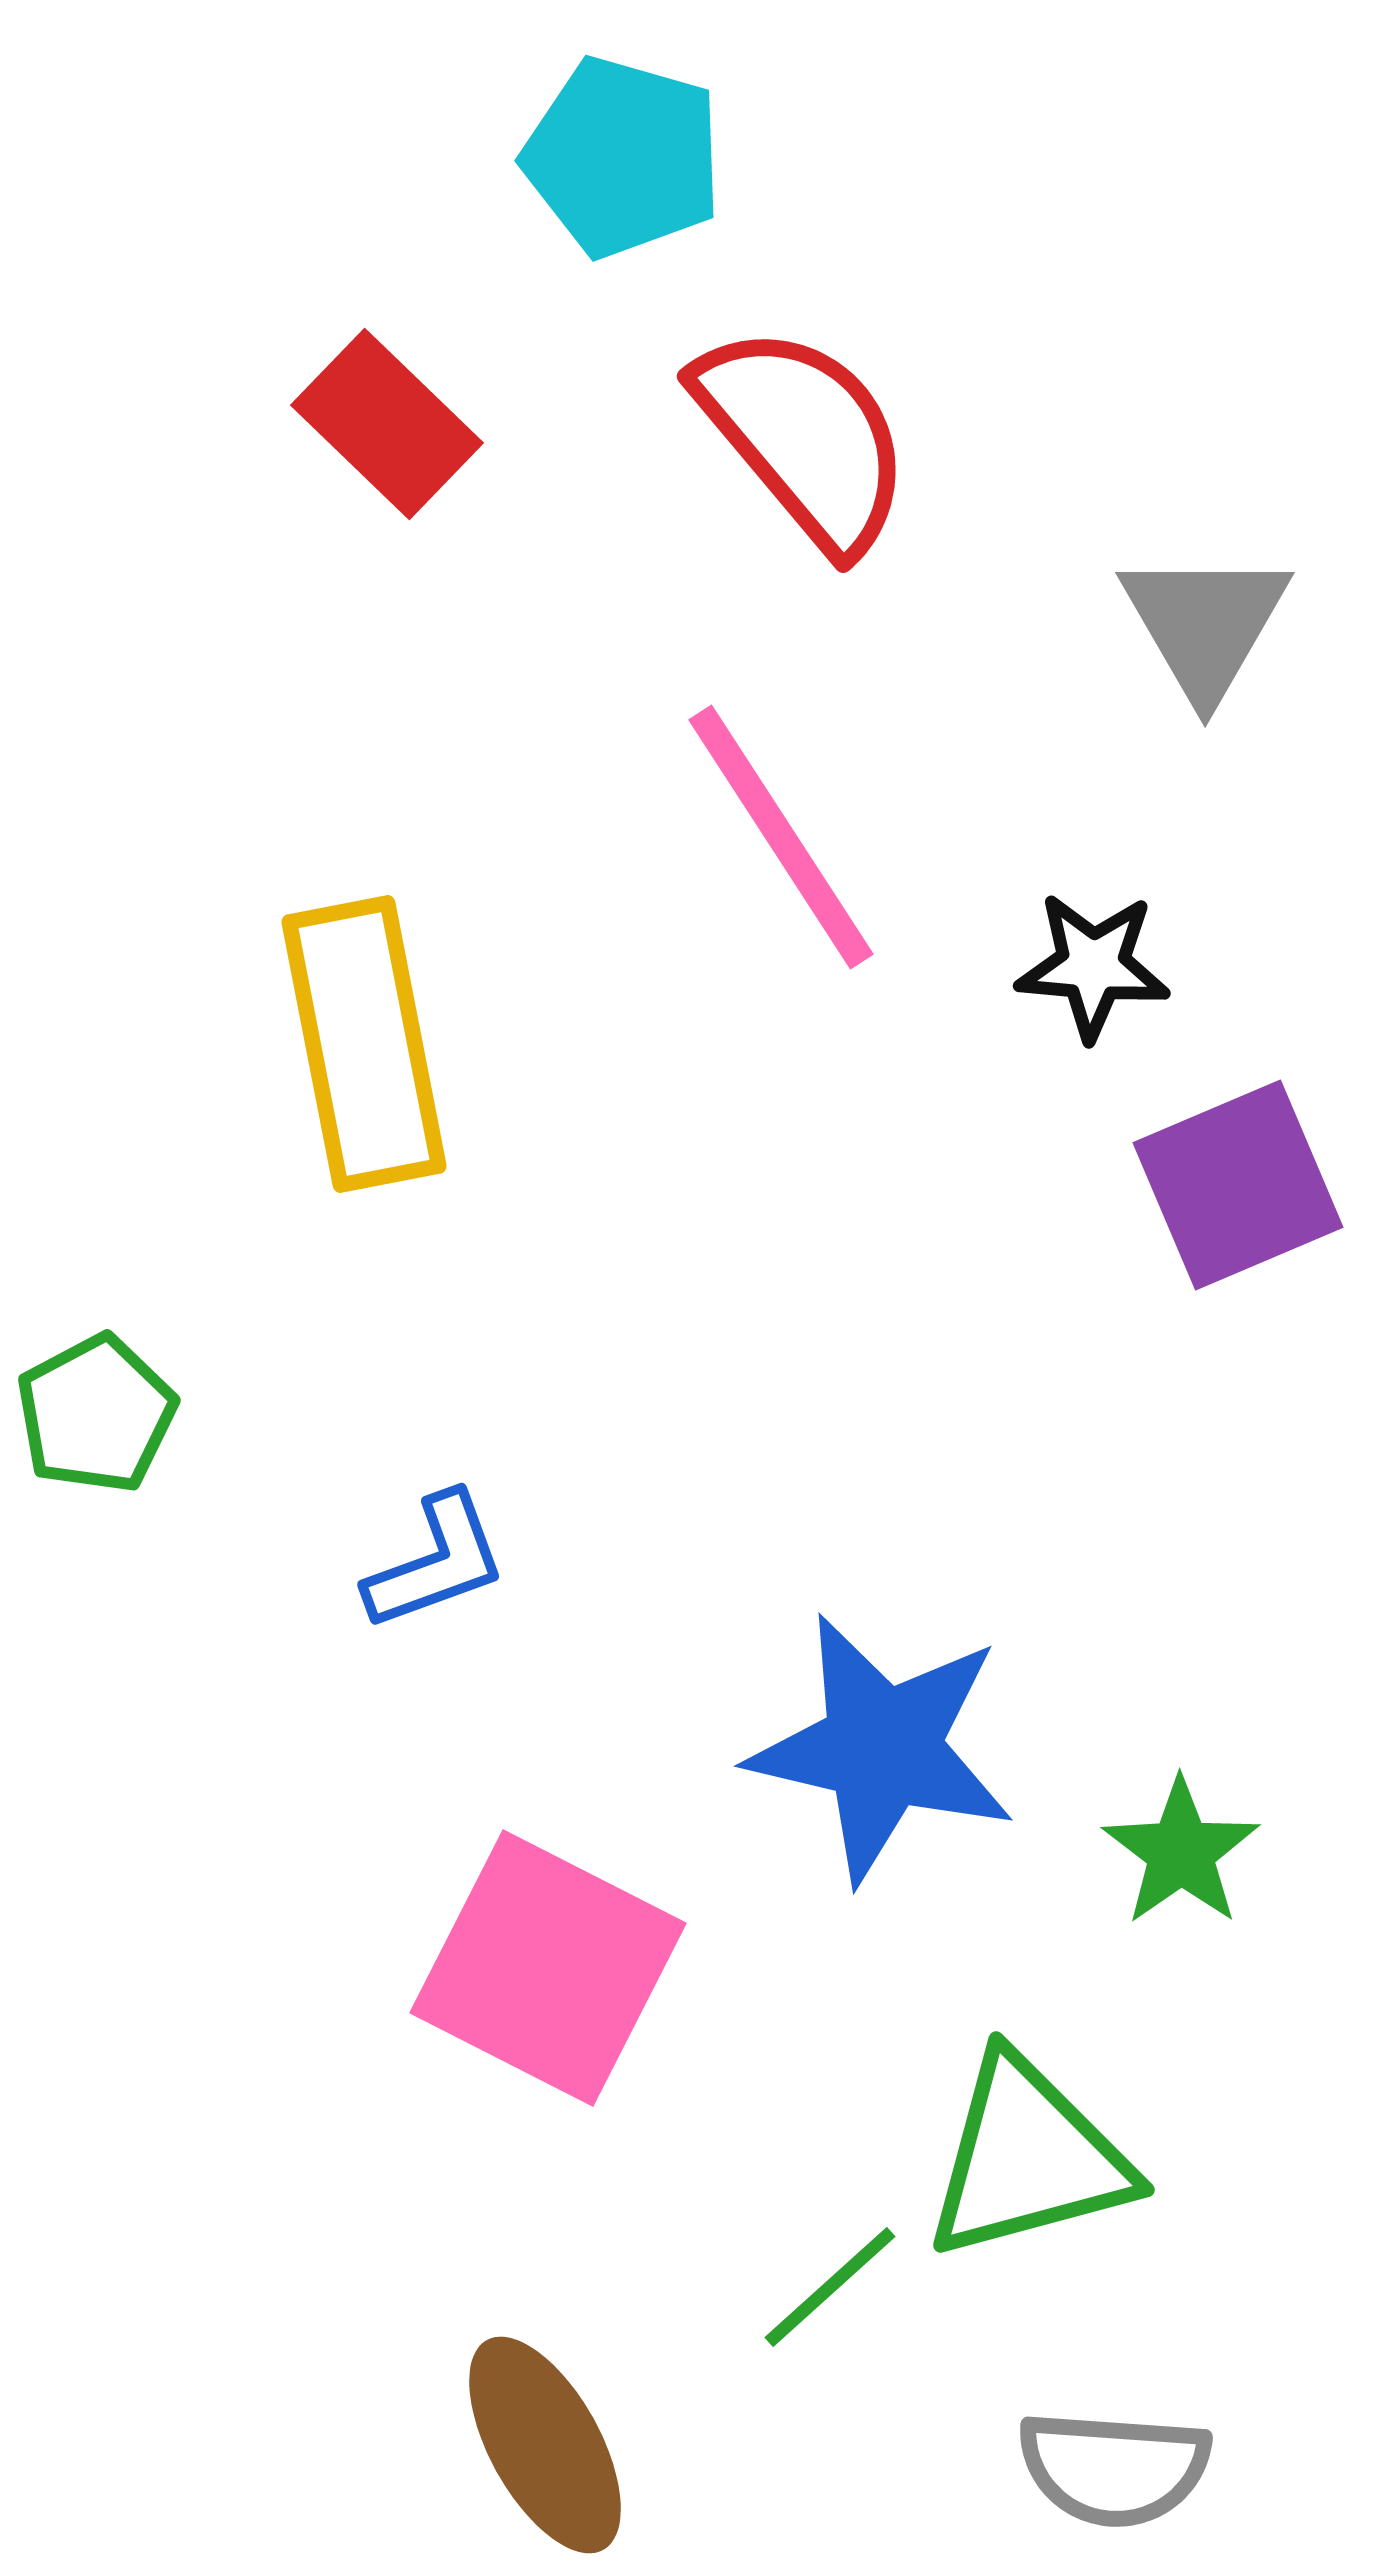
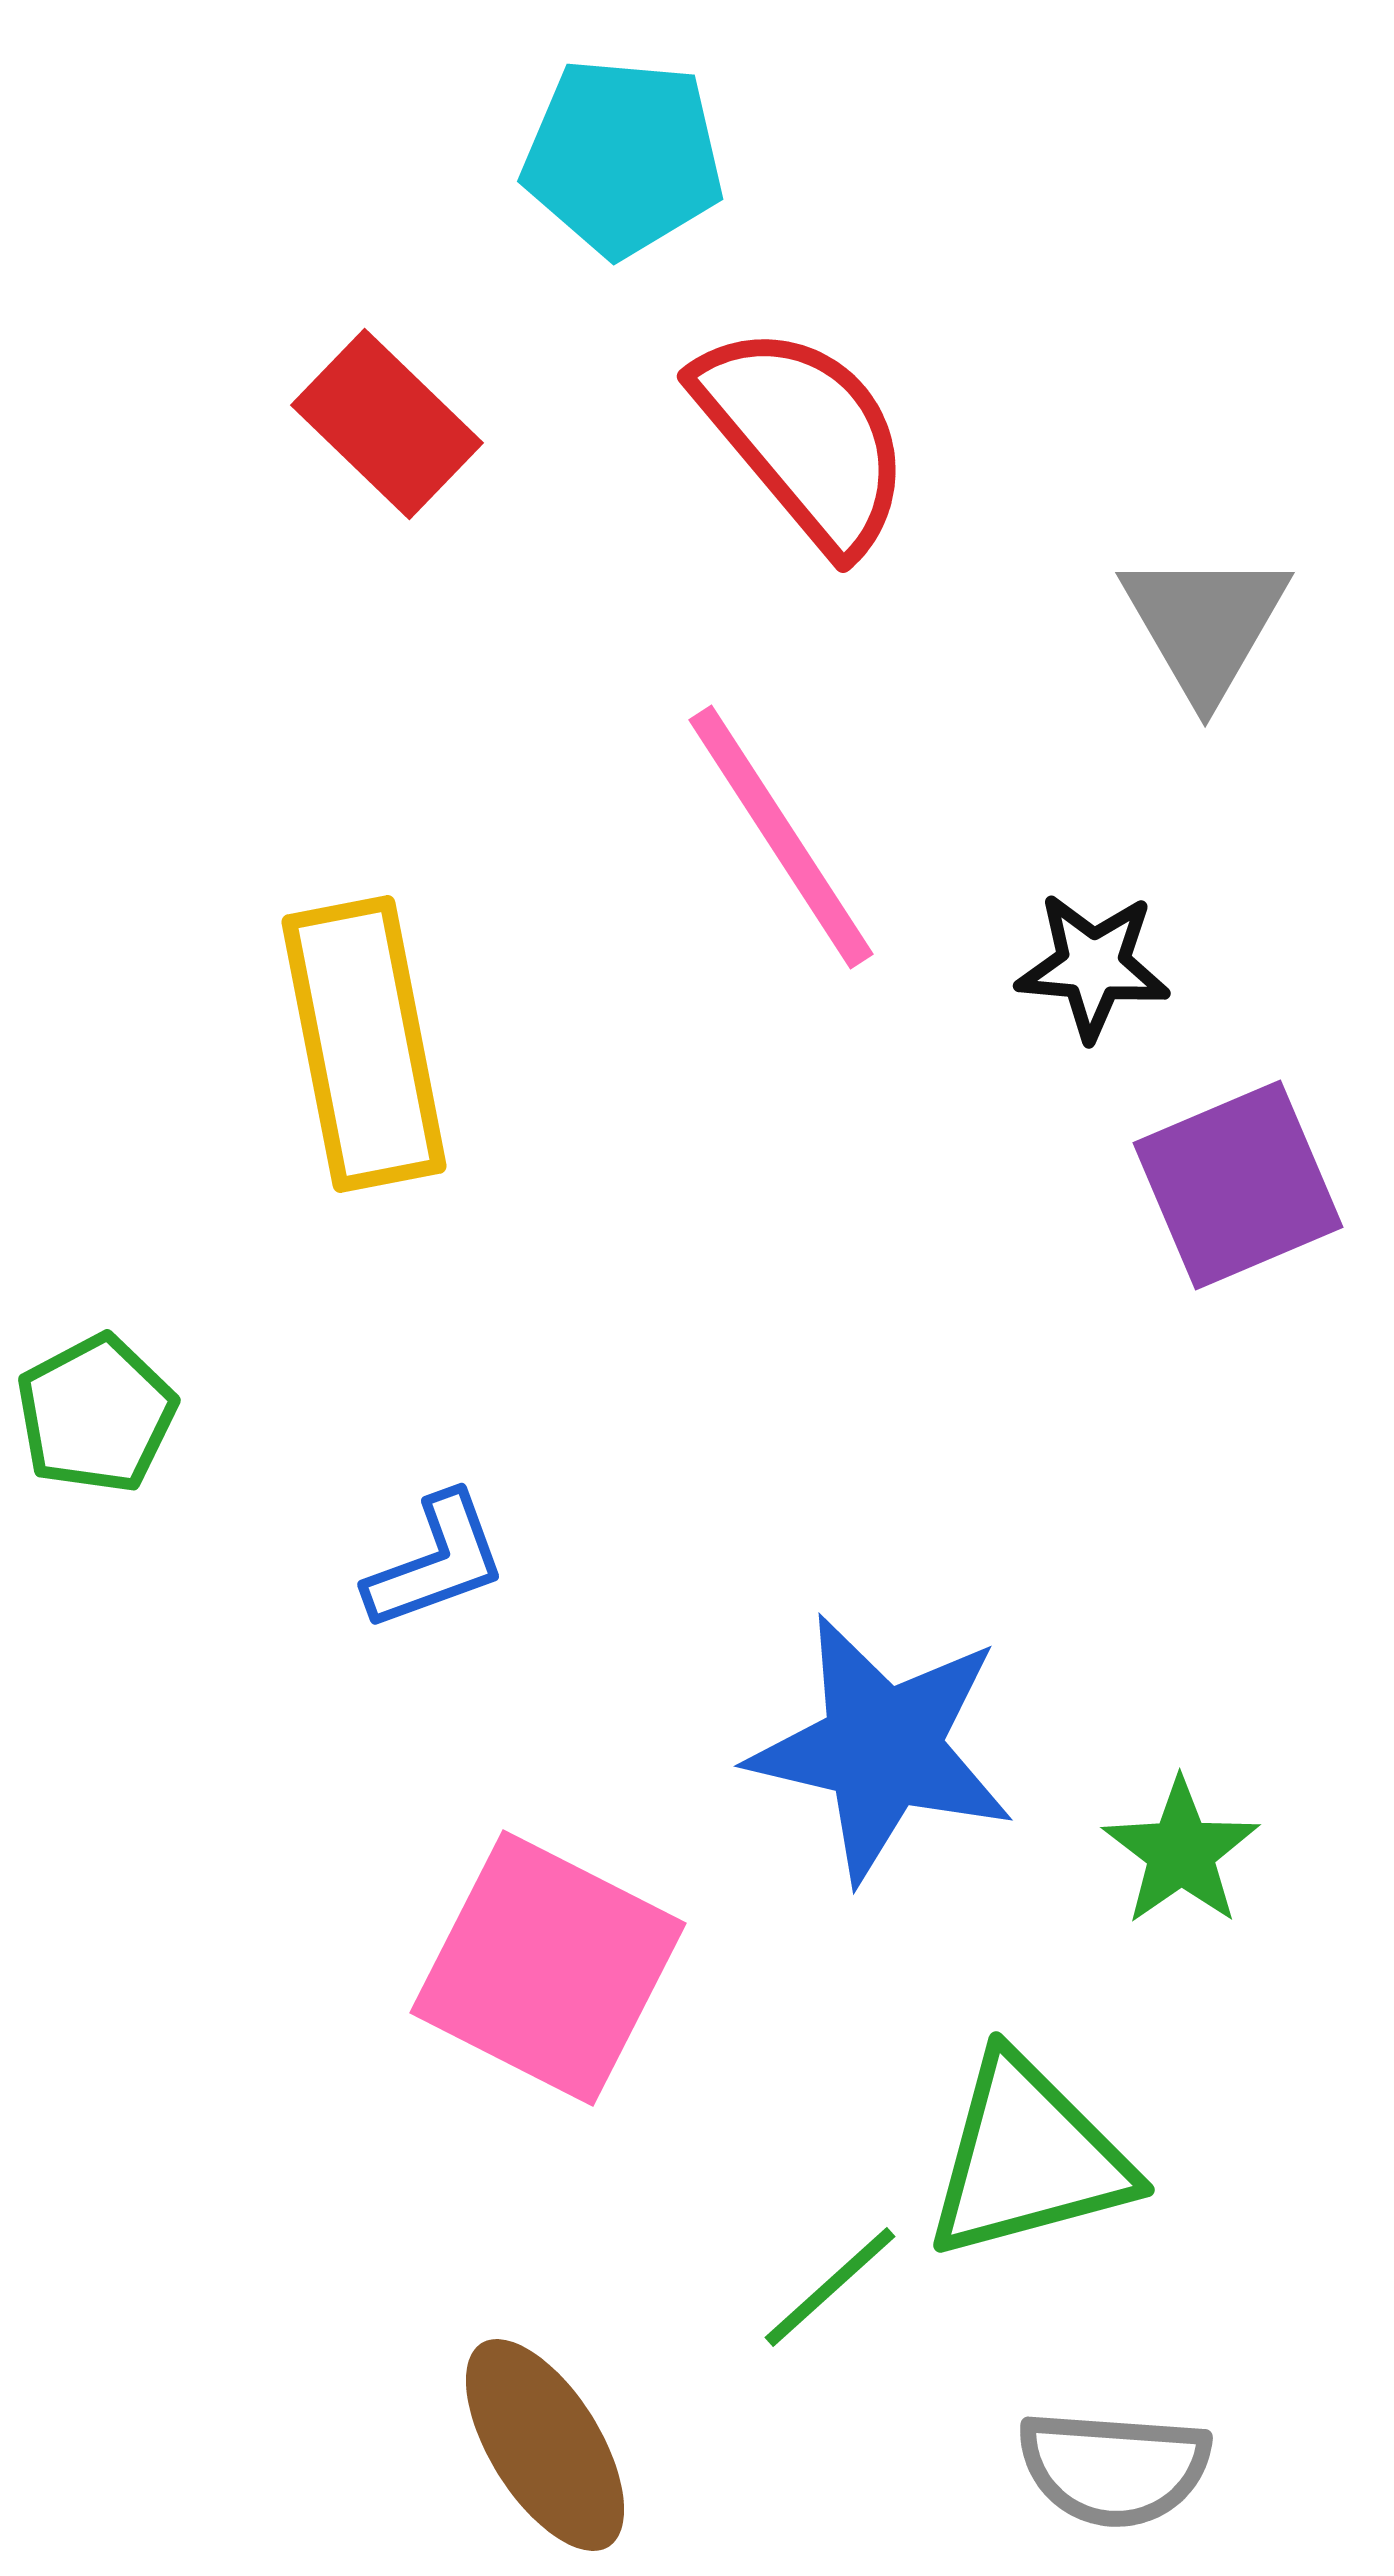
cyan pentagon: rotated 11 degrees counterclockwise
brown ellipse: rotated 3 degrees counterclockwise
